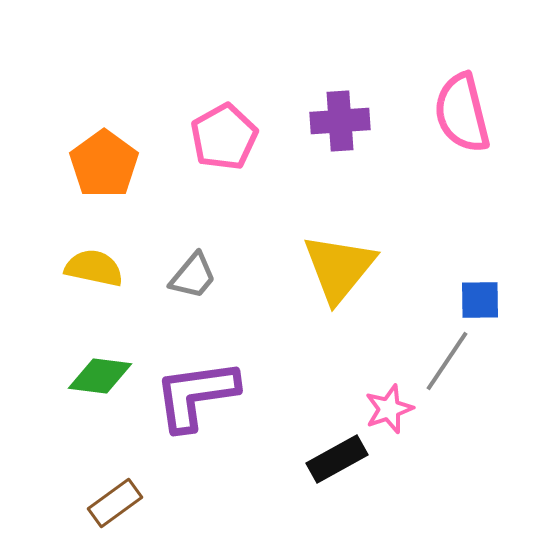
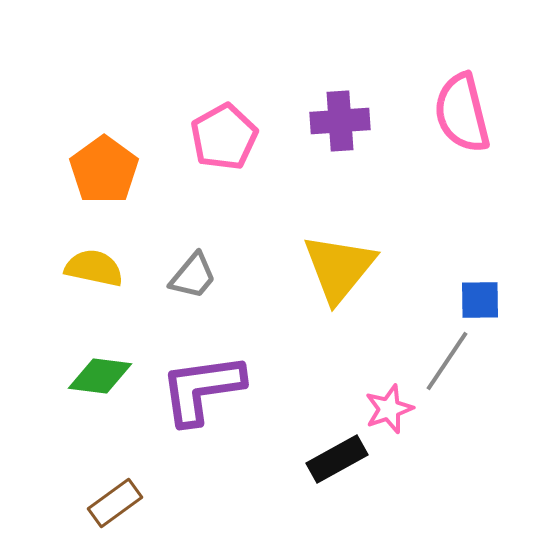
orange pentagon: moved 6 px down
purple L-shape: moved 6 px right, 6 px up
